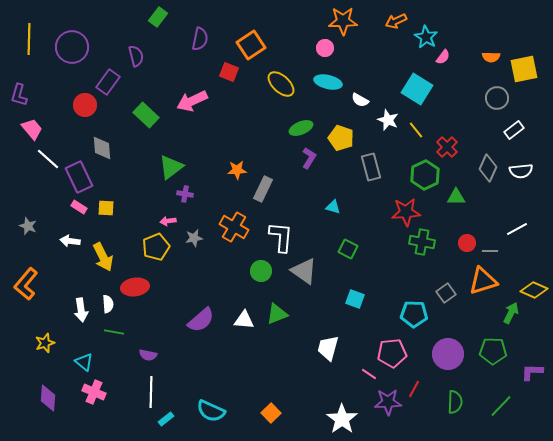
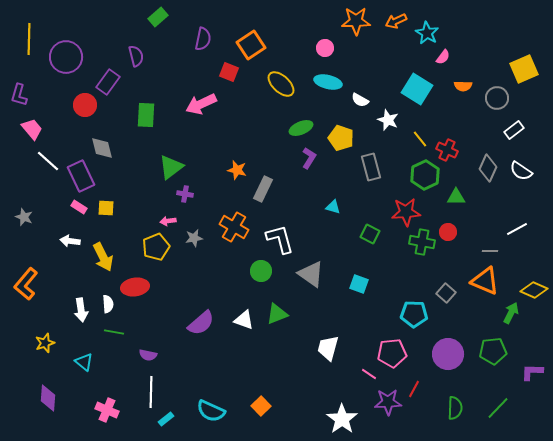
green rectangle at (158, 17): rotated 12 degrees clockwise
orange star at (343, 21): moved 13 px right
cyan star at (426, 37): moved 1 px right, 4 px up
purple semicircle at (200, 39): moved 3 px right
purple circle at (72, 47): moved 6 px left, 10 px down
orange semicircle at (491, 57): moved 28 px left, 29 px down
yellow square at (524, 69): rotated 12 degrees counterclockwise
pink arrow at (192, 101): moved 9 px right, 3 px down
green rectangle at (146, 115): rotated 50 degrees clockwise
yellow line at (416, 130): moved 4 px right, 9 px down
red cross at (447, 147): moved 3 px down; rotated 20 degrees counterclockwise
gray diamond at (102, 148): rotated 10 degrees counterclockwise
white line at (48, 159): moved 2 px down
orange star at (237, 170): rotated 18 degrees clockwise
white semicircle at (521, 171): rotated 40 degrees clockwise
purple rectangle at (79, 177): moved 2 px right, 1 px up
gray star at (28, 226): moved 4 px left, 9 px up
white L-shape at (281, 237): moved 1 px left, 2 px down; rotated 20 degrees counterclockwise
red circle at (467, 243): moved 19 px left, 11 px up
green square at (348, 249): moved 22 px right, 15 px up
gray triangle at (304, 271): moved 7 px right, 3 px down
orange triangle at (483, 281): moved 2 px right; rotated 40 degrees clockwise
gray square at (446, 293): rotated 12 degrees counterclockwise
cyan square at (355, 299): moved 4 px right, 15 px up
purple semicircle at (201, 320): moved 3 px down
white triangle at (244, 320): rotated 15 degrees clockwise
green pentagon at (493, 351): rotated 8 degrees counterclockwise
pink cross at (94, 392): moved 13 px right, 18 px down
green semicircle at (455, 402): moved 6 px down
green line at (501, 406): moved 3 px left, 2 px down
orange square at (271, 413): moved 10 px left, 7 px up
